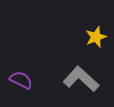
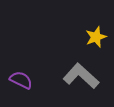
gray L-shape: moved 3 px up
